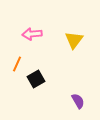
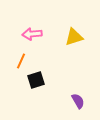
yellow triangle: moved 3 px up; rotated 36 degrees clockwise
orange line: moved 4 px right, 3 px up
black square: moved 1 px down; rotated 12 degrees clockwise
